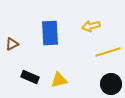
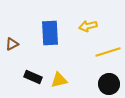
yellow arrow: moved 3 px left
black rectangle: moved 3 px right
black circle: moved 2 px left
